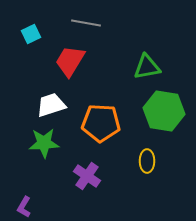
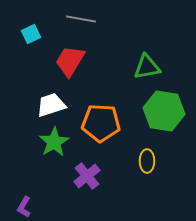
gray line: moved 5 px left, 4 px up
green star: moved 10 px right, 1 px up; rotated 28 degrees counterclockwise
purple cross: rotated 16 degrees clockwise
